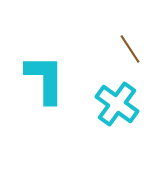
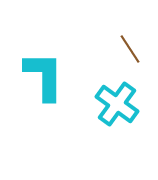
cyan L-shape: moved 1 px left, 3 px up
